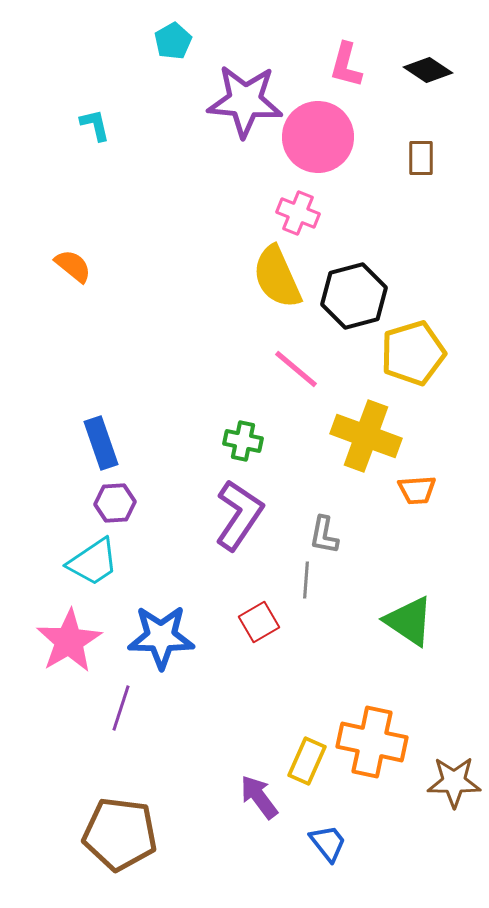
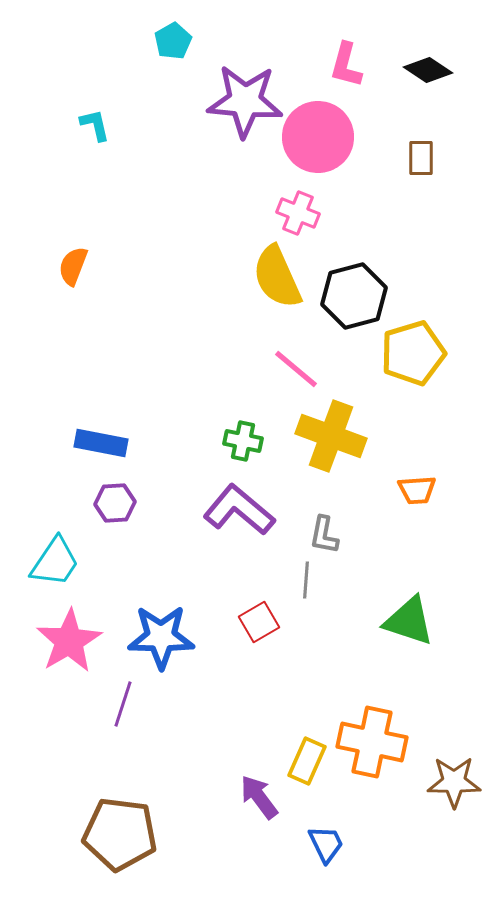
orange semicircle: rotated 108 degrees counterclockwise
yellow cross: moved 35 px left
blue rectangle: rotated 60 degrees counterclockwise
purple L-shape: moved 5 px up; rotated 84 degrees counterclockwise
cyan trapezoid: moved 38 px left; rotated 22 degrees counterclockwise
green triangle: rotated 16 degrees counterclockwise
purple line: moved 2 px right, 4 px up
blue trapezoid: moved 2 px left, 1 px down; rotated 12 degrees clockwise
